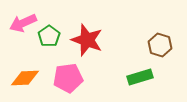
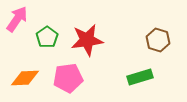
pink arrow: moved 6 px left, 4 px up; rotated 148 degrees clockwise
green pentagon: moved 2 px left, 1 px down
red star: rotated 28 degrees counterclockwise
brown hexagon: moved 2 px left, 5 px up
